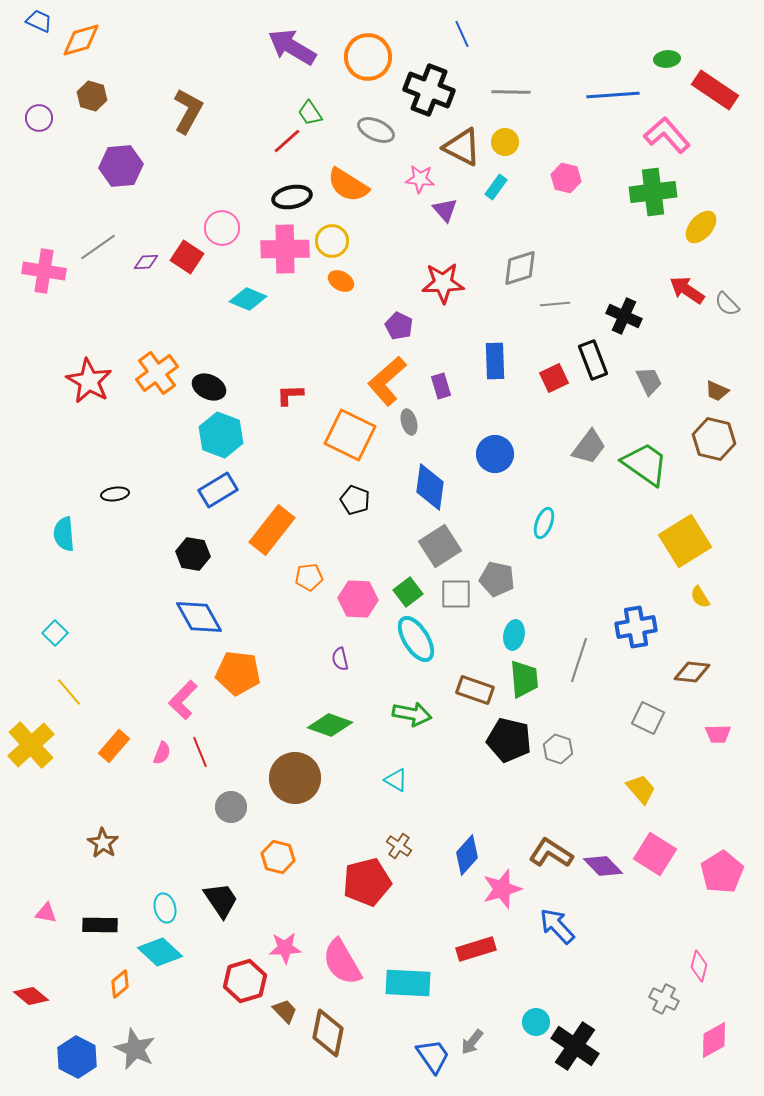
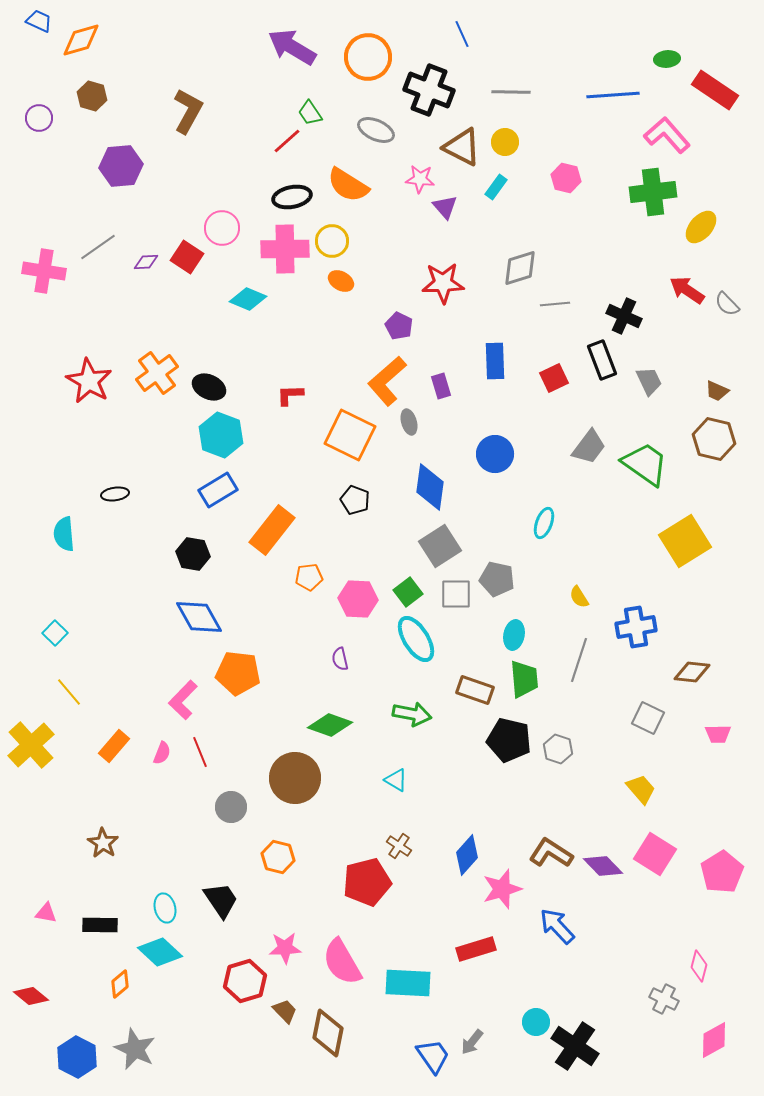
purple triangle at (445, 210): moved 3 px up
black rectangle at (593, 360): moved 9 px right
yellow semicircle at (700, 597): moved 121 px left
